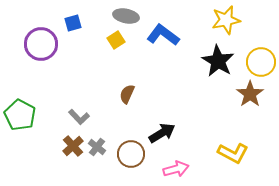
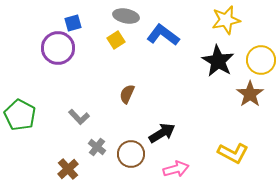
purple circle: moved 17 px right, 4 px down
yellow circle: moved 2 px up
brown cross: moved 5 px left, 23 px down
